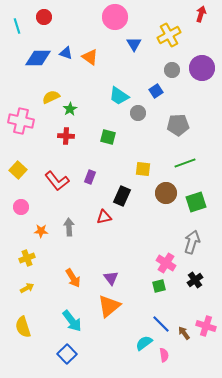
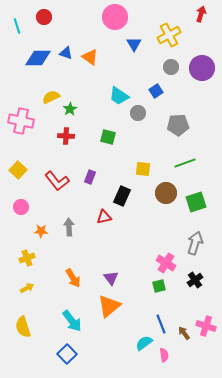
gray circle at (172, 70): moved 1 px left, 3 px up
gray arrow at (192, 242): moved 3 px right, 1 px down
blue line at (161, 324): rotated 24 degrees clockwise
